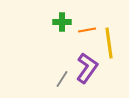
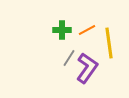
green cross: moved 8 px down
orange line: rotated 18 degrees counterclockwise
gray line: moved 7 px right, 21 px up
